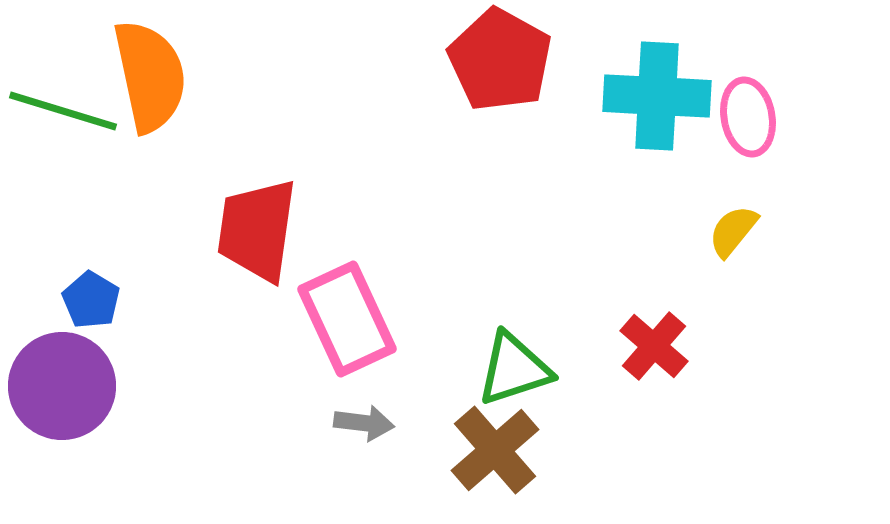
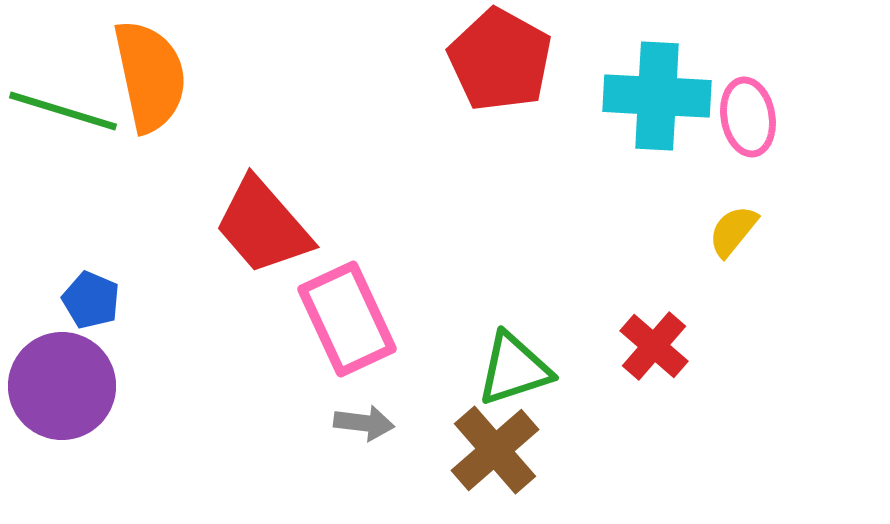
red trapezoid: moved 6 px right, 4 px up; rotated 49 degrees counterclockwise
blue pentagon: rotated 8 degrees counterclockwise
